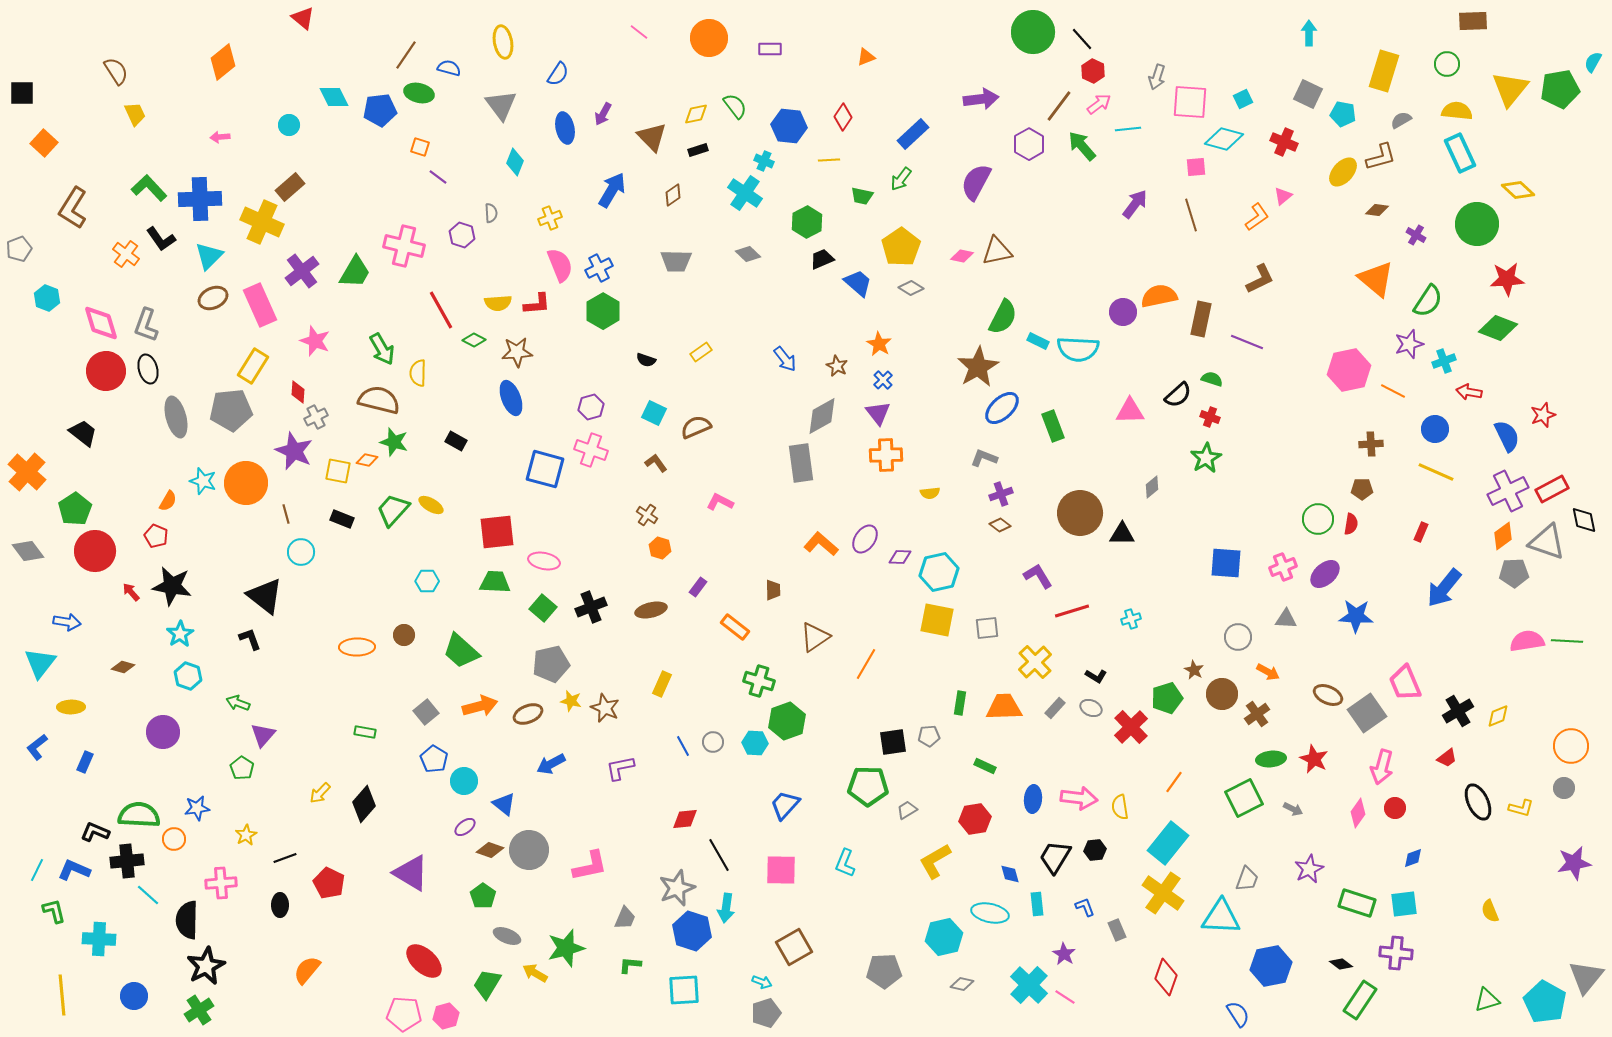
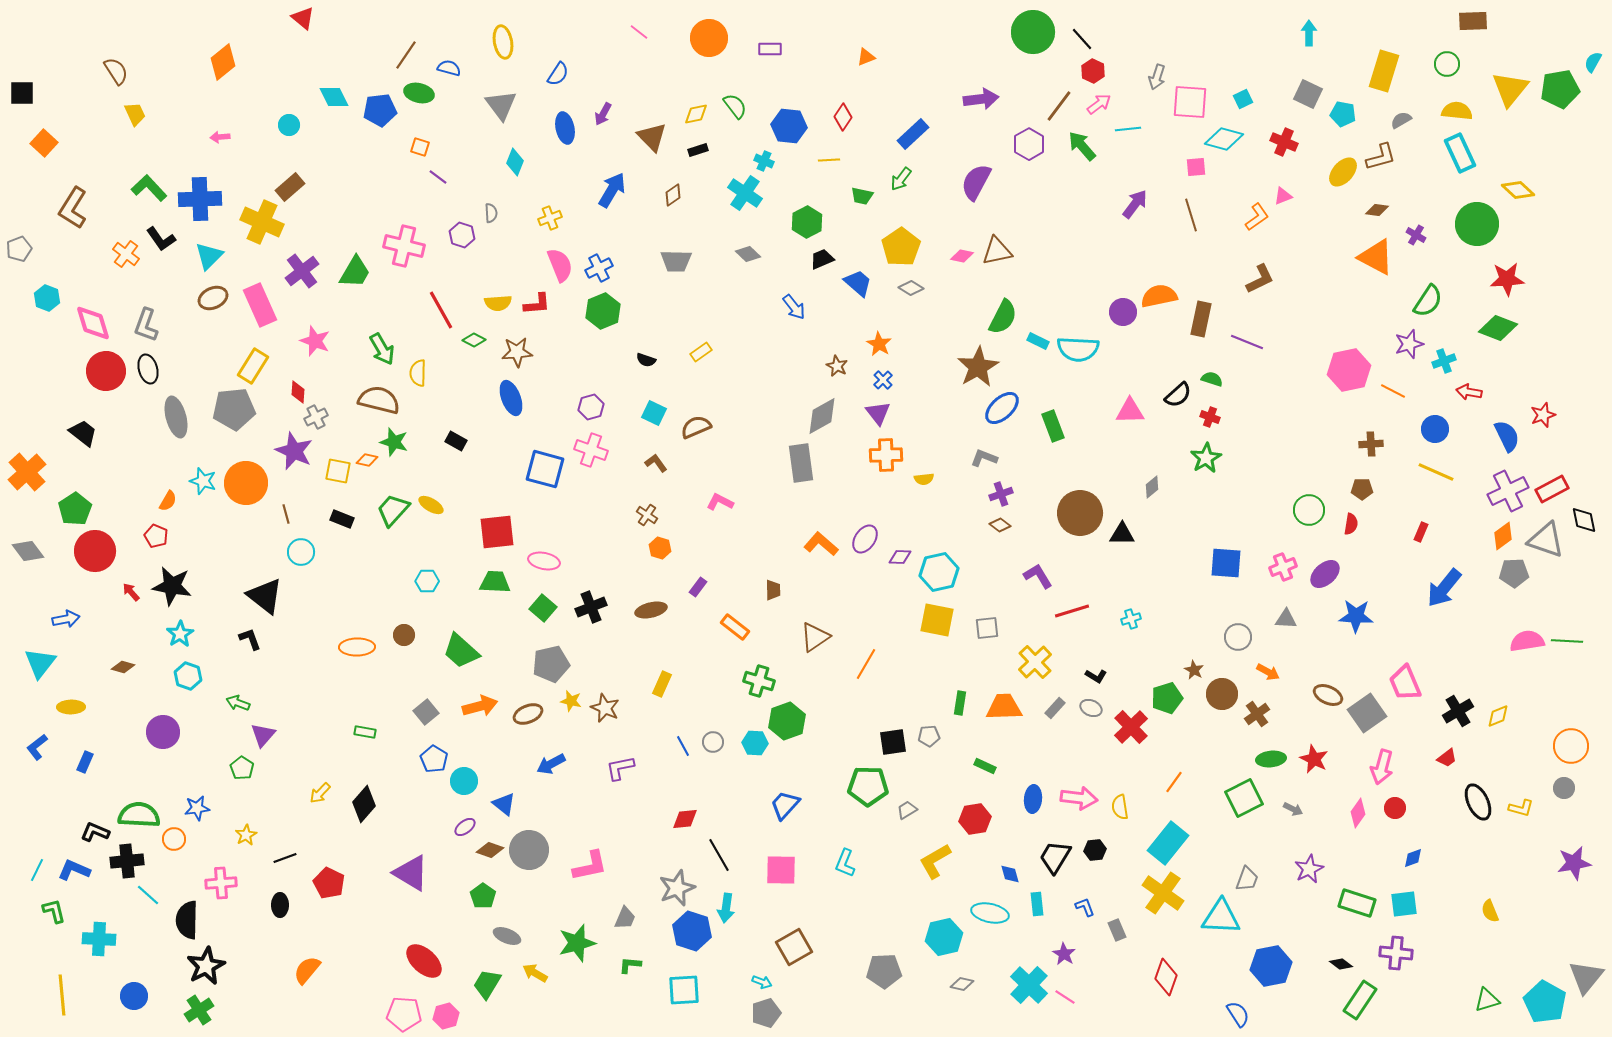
pink triangle at (1283, 196): rotated 18 degrees clockwise
orange triangle at (1376, 279): moved 22 px up; rotated 12 degrees counterclockwise
green hexagon at (603, 311): rotated 8 degrees clockwise
pink diamond at (101, 323): moved 8 px left
blue arrow at (785, 359): moved 9 px right, 52 px up
gray pentagon at (231, 410): moved 3 px right, 1 px up
orange cross at (27, 472): rotated 6 degrees clockwise
yellow semicircle at (930, 493): moved 6 px left, 14 px up
green circle at (1318, 519): moved 9 px left, 9 px up
gray triangle at (1547, 542): moved 1 px left, 2 px up
blue arrow at (67, 622): moved 1 px left, 3 px up; rotated 20 degrees counterclockwise
green star at (566, 948): moved 11 px right, 5 px up
